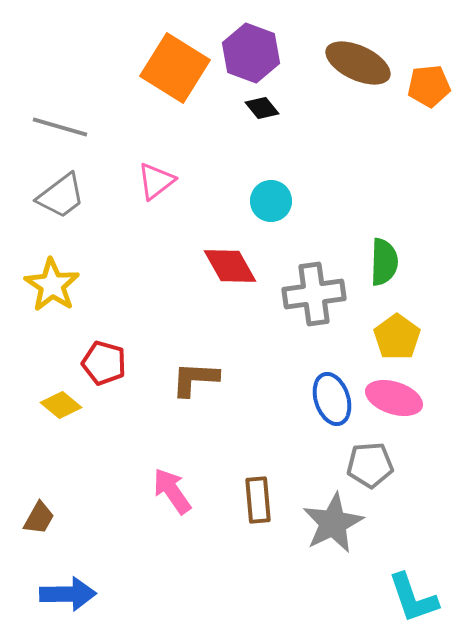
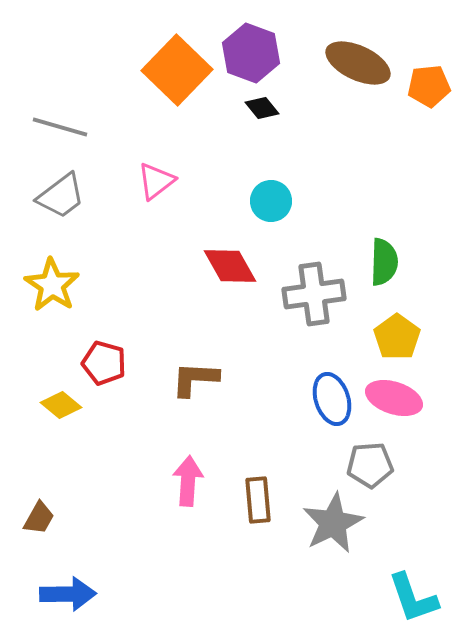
orange square: moved 2 px right, 2 px down; rotated 12 degrees clockwise
pink arrow: moved 16 px right, 10 px up; rotated 39 degrees clockwise
